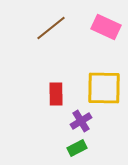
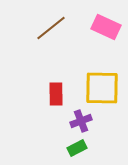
yellow square: moved 2 px left
purple cross: rotated 10 degrees clockwise
